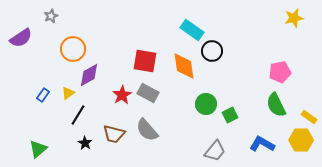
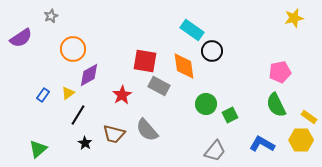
gray rectangle: moved 11 px right, 7 px up
